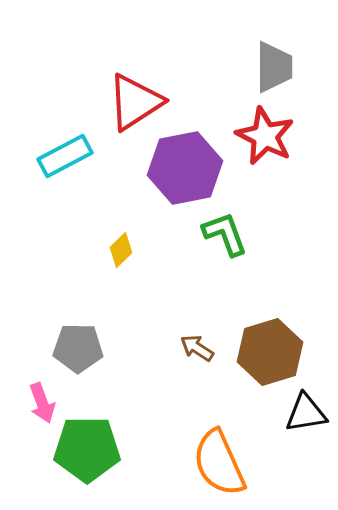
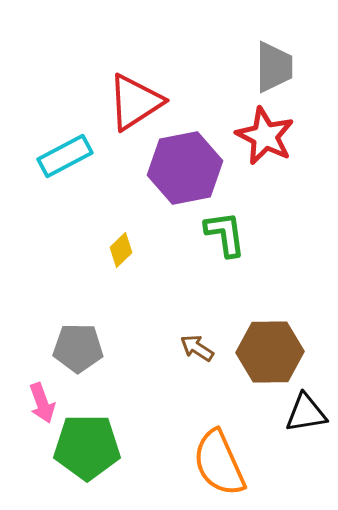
green L-shape: rotated 12 degrees clockwise
brown hexagon: rotated 16 degrees clockwise
green pentagon: moved 2 px up
